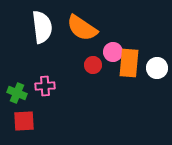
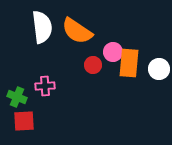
orange semicircle: moved 5 px left, 3 px down
white circle: moved 2 px right, 1 px down
green cross: moved 4 px down
